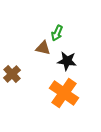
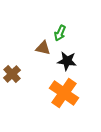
green arrow: moved 3 px right
